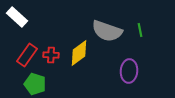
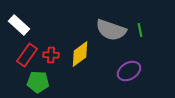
white rectangle: moved 2 px right, 8 px down
gray semicircle: moved 4 px right, 1 px up
yellow diamond: moved 1 px right, 1 px down
purple ellipse: rotated 55 degrees clockwise
green pentagon: moved 3 px right, 2 px up; rotated 15 degrees counterclockwise
